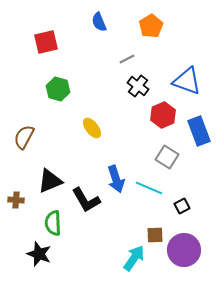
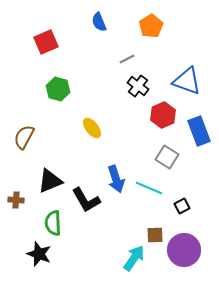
red square: rotated 10 degrees counterclockwise
